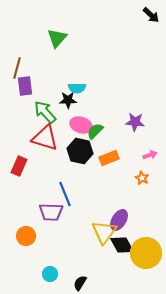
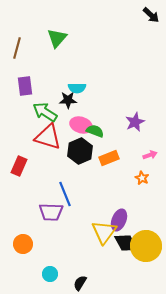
brown line: moved 20 px up
green arrow: rotated 15 degrees counterclockwise
purple star: rotated 30 degrees counterclockwise
green semicircle: rotated 66 degrees clockwise
red triangle: moved 3 px right, 1 px up
black hexagon: rotated 25 degrees clockwise
purple ellipse: rotated 10 degrees counterclockwise
orange circle: moved 3 px left, 8 px down
black diamond: moved 4 px right, 2 px up
yellow circle: moved 7 px up
